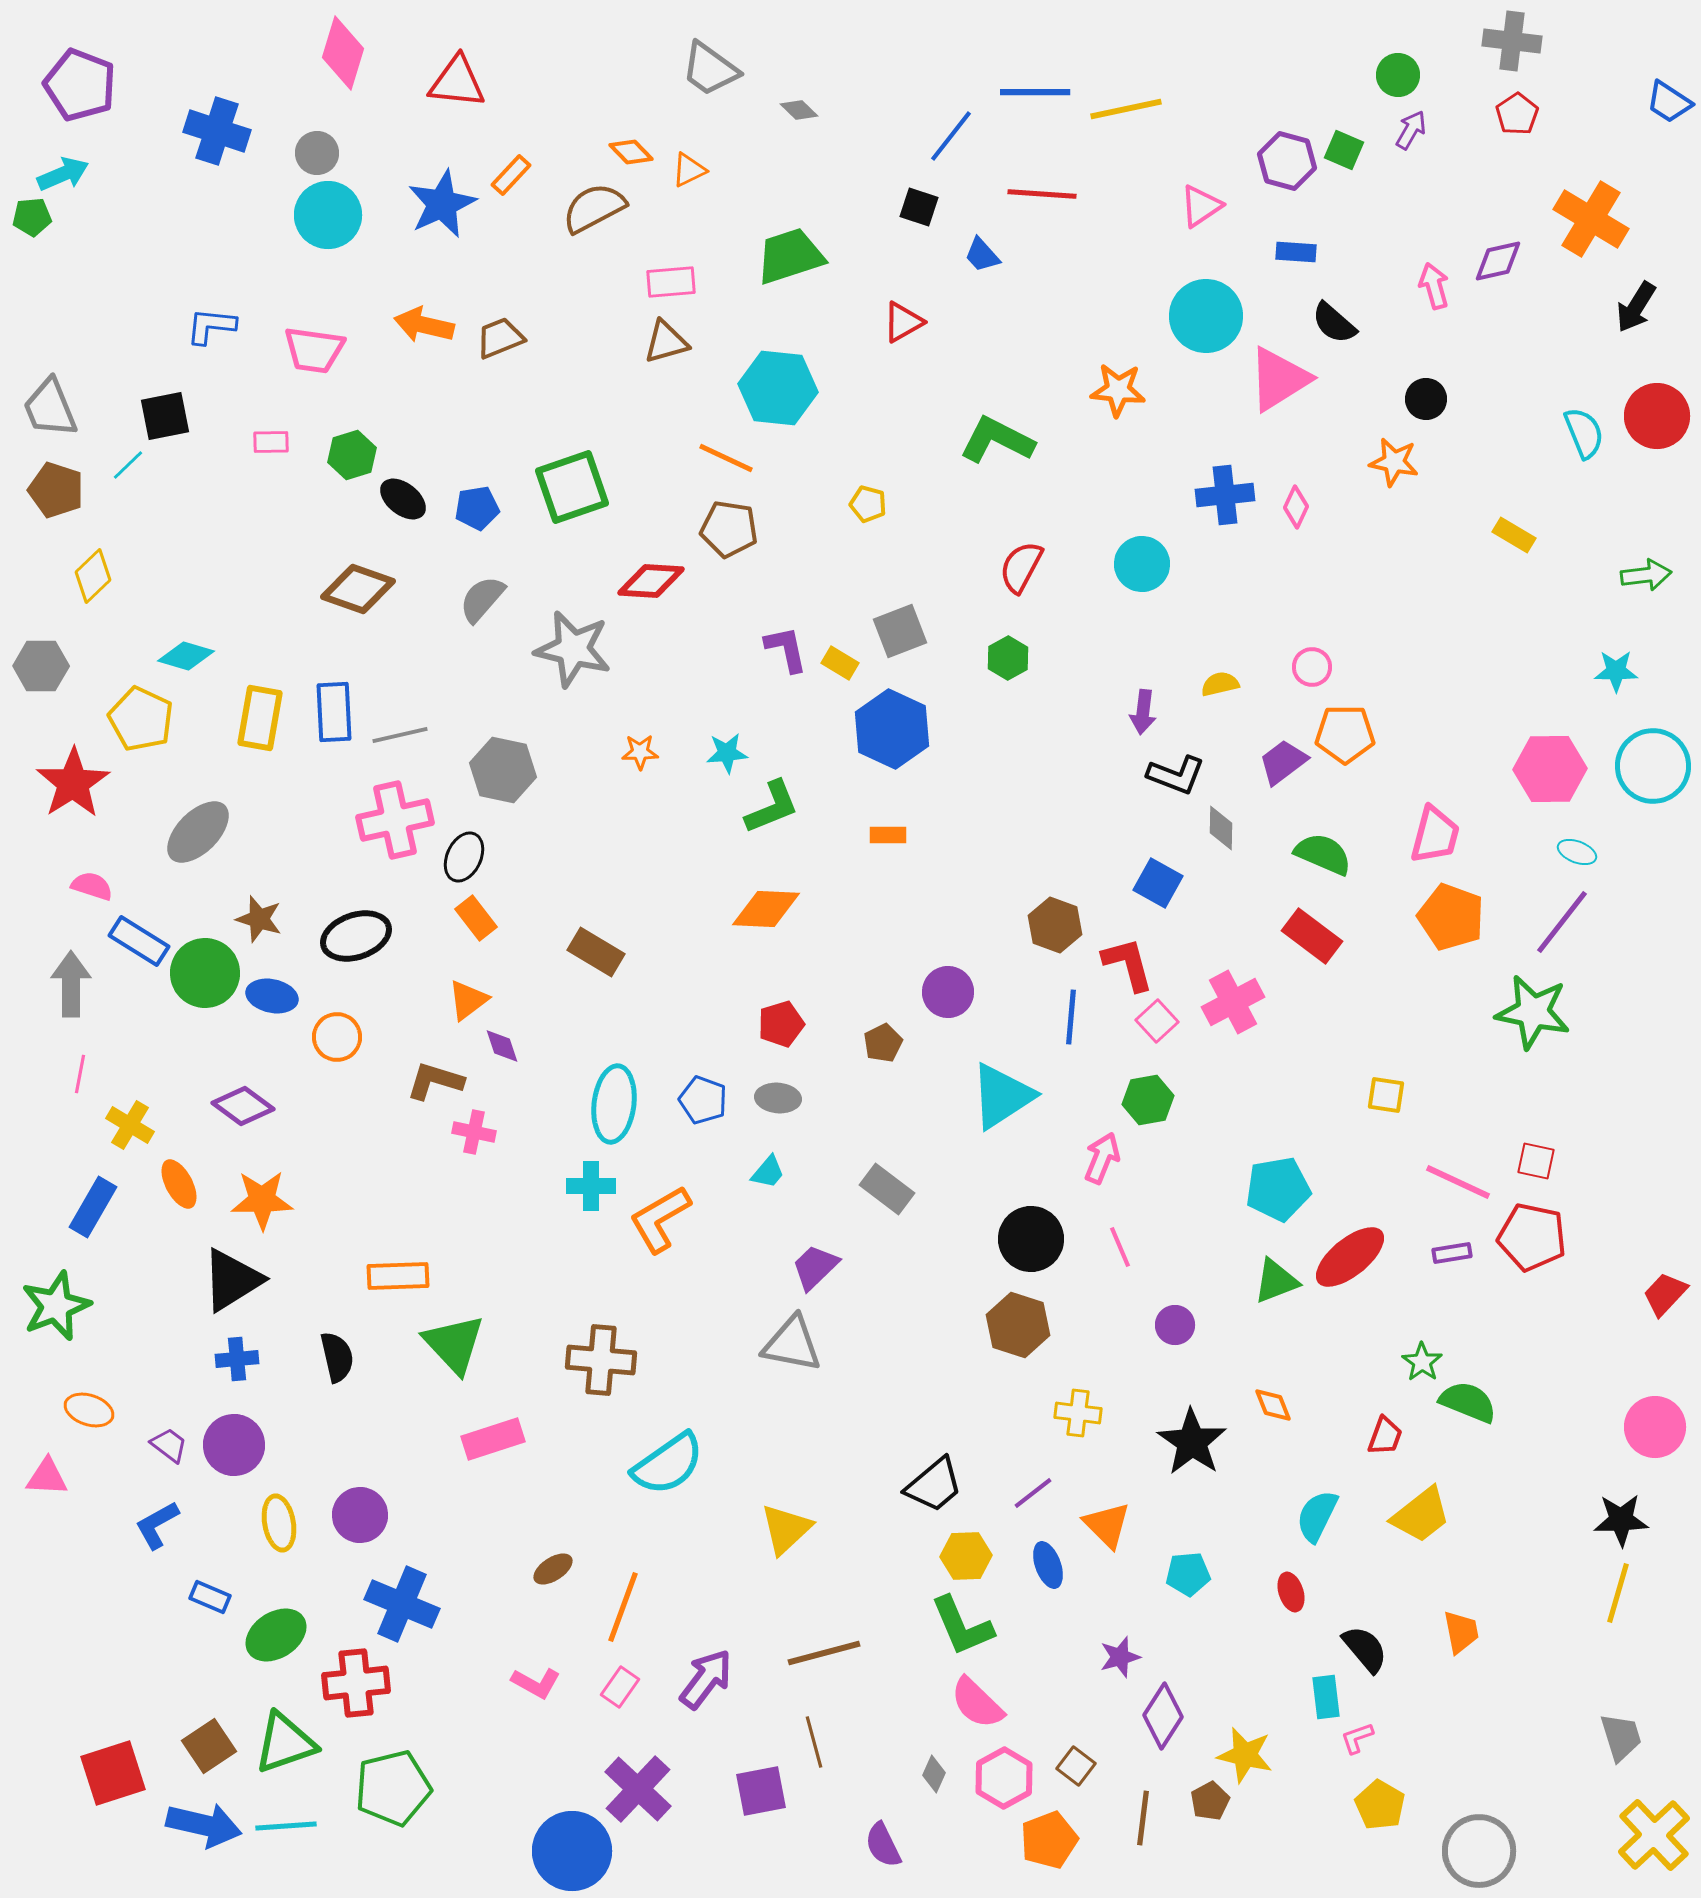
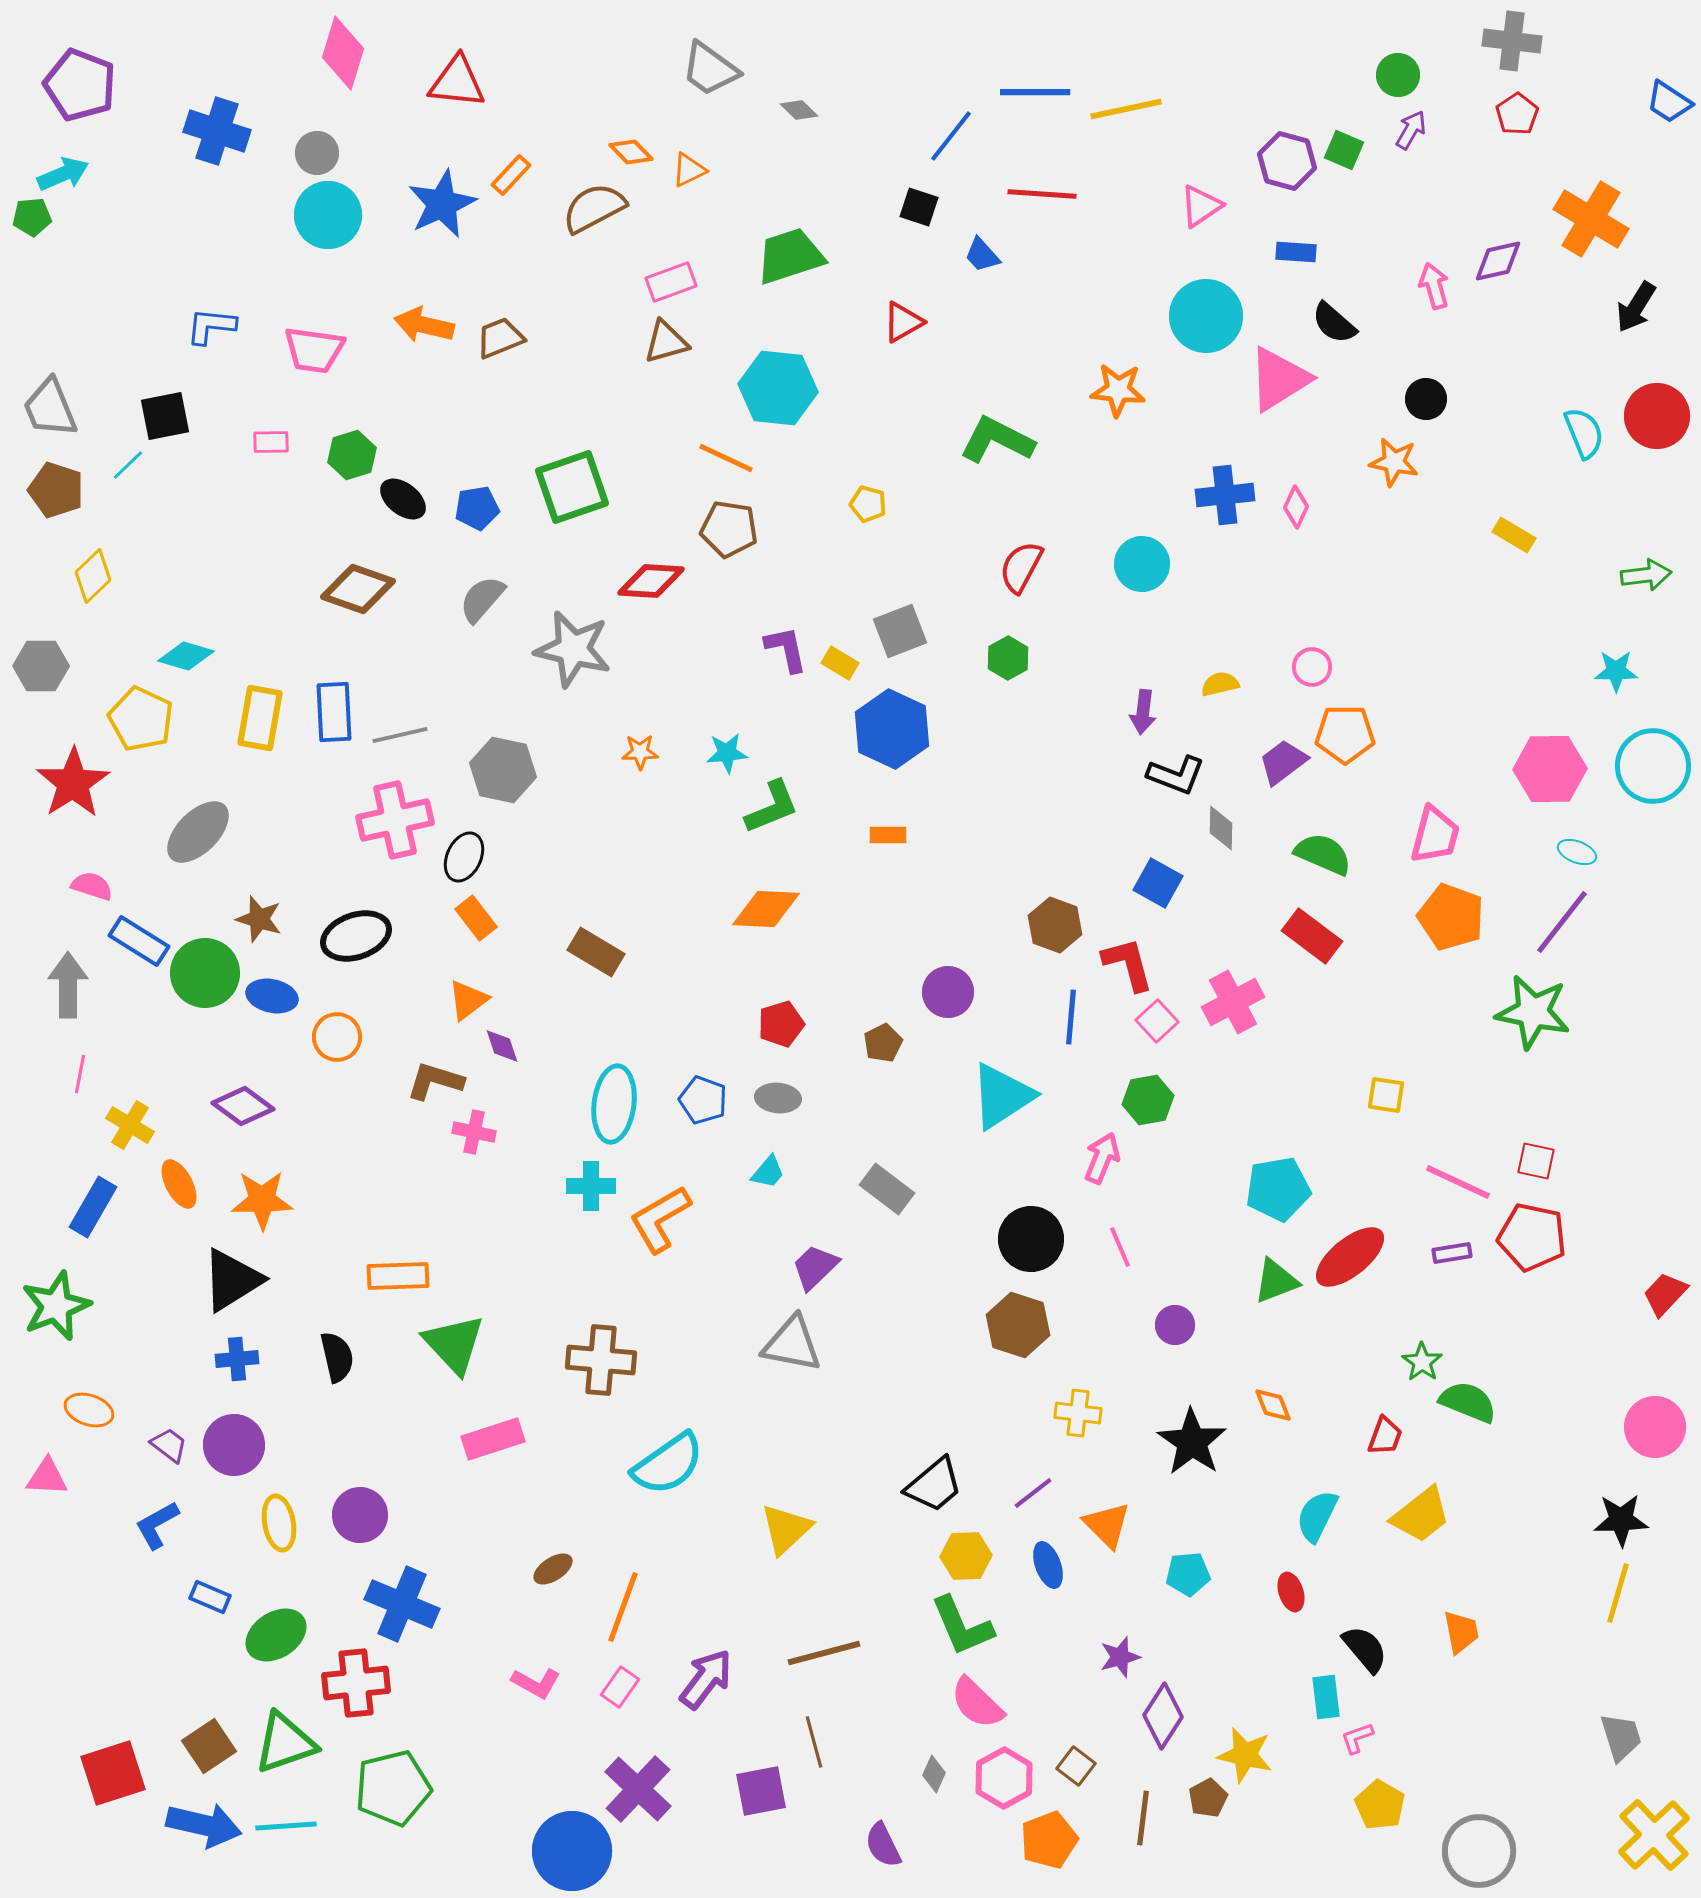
pink rectangle at (671, 282): rotated 15 degrees counterclockwise
gray arrow at (71, 984): moved 3 px left, 1 px down
brown pentagon at (1210, 1801): moved 2 px left, 3 px up
